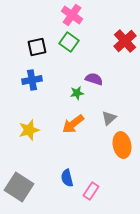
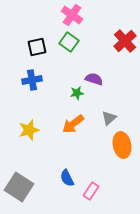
blue semicircle: rotated 12 degrees counterclockwise
